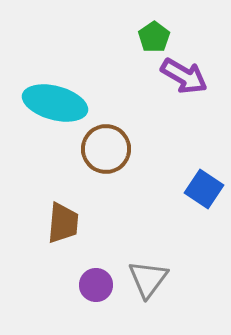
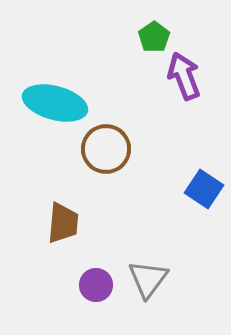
purple arrow: rotated 141 degrees counterclockwise
